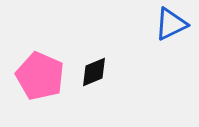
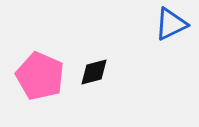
black diamond: rotated 8 degrees clockwise
